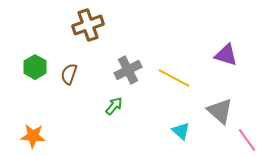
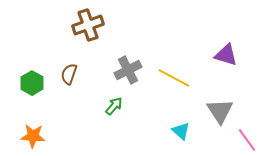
green hexagon: moved 3 px left, 16 px down
gray triangle: rotated 16 degrees clockwise
